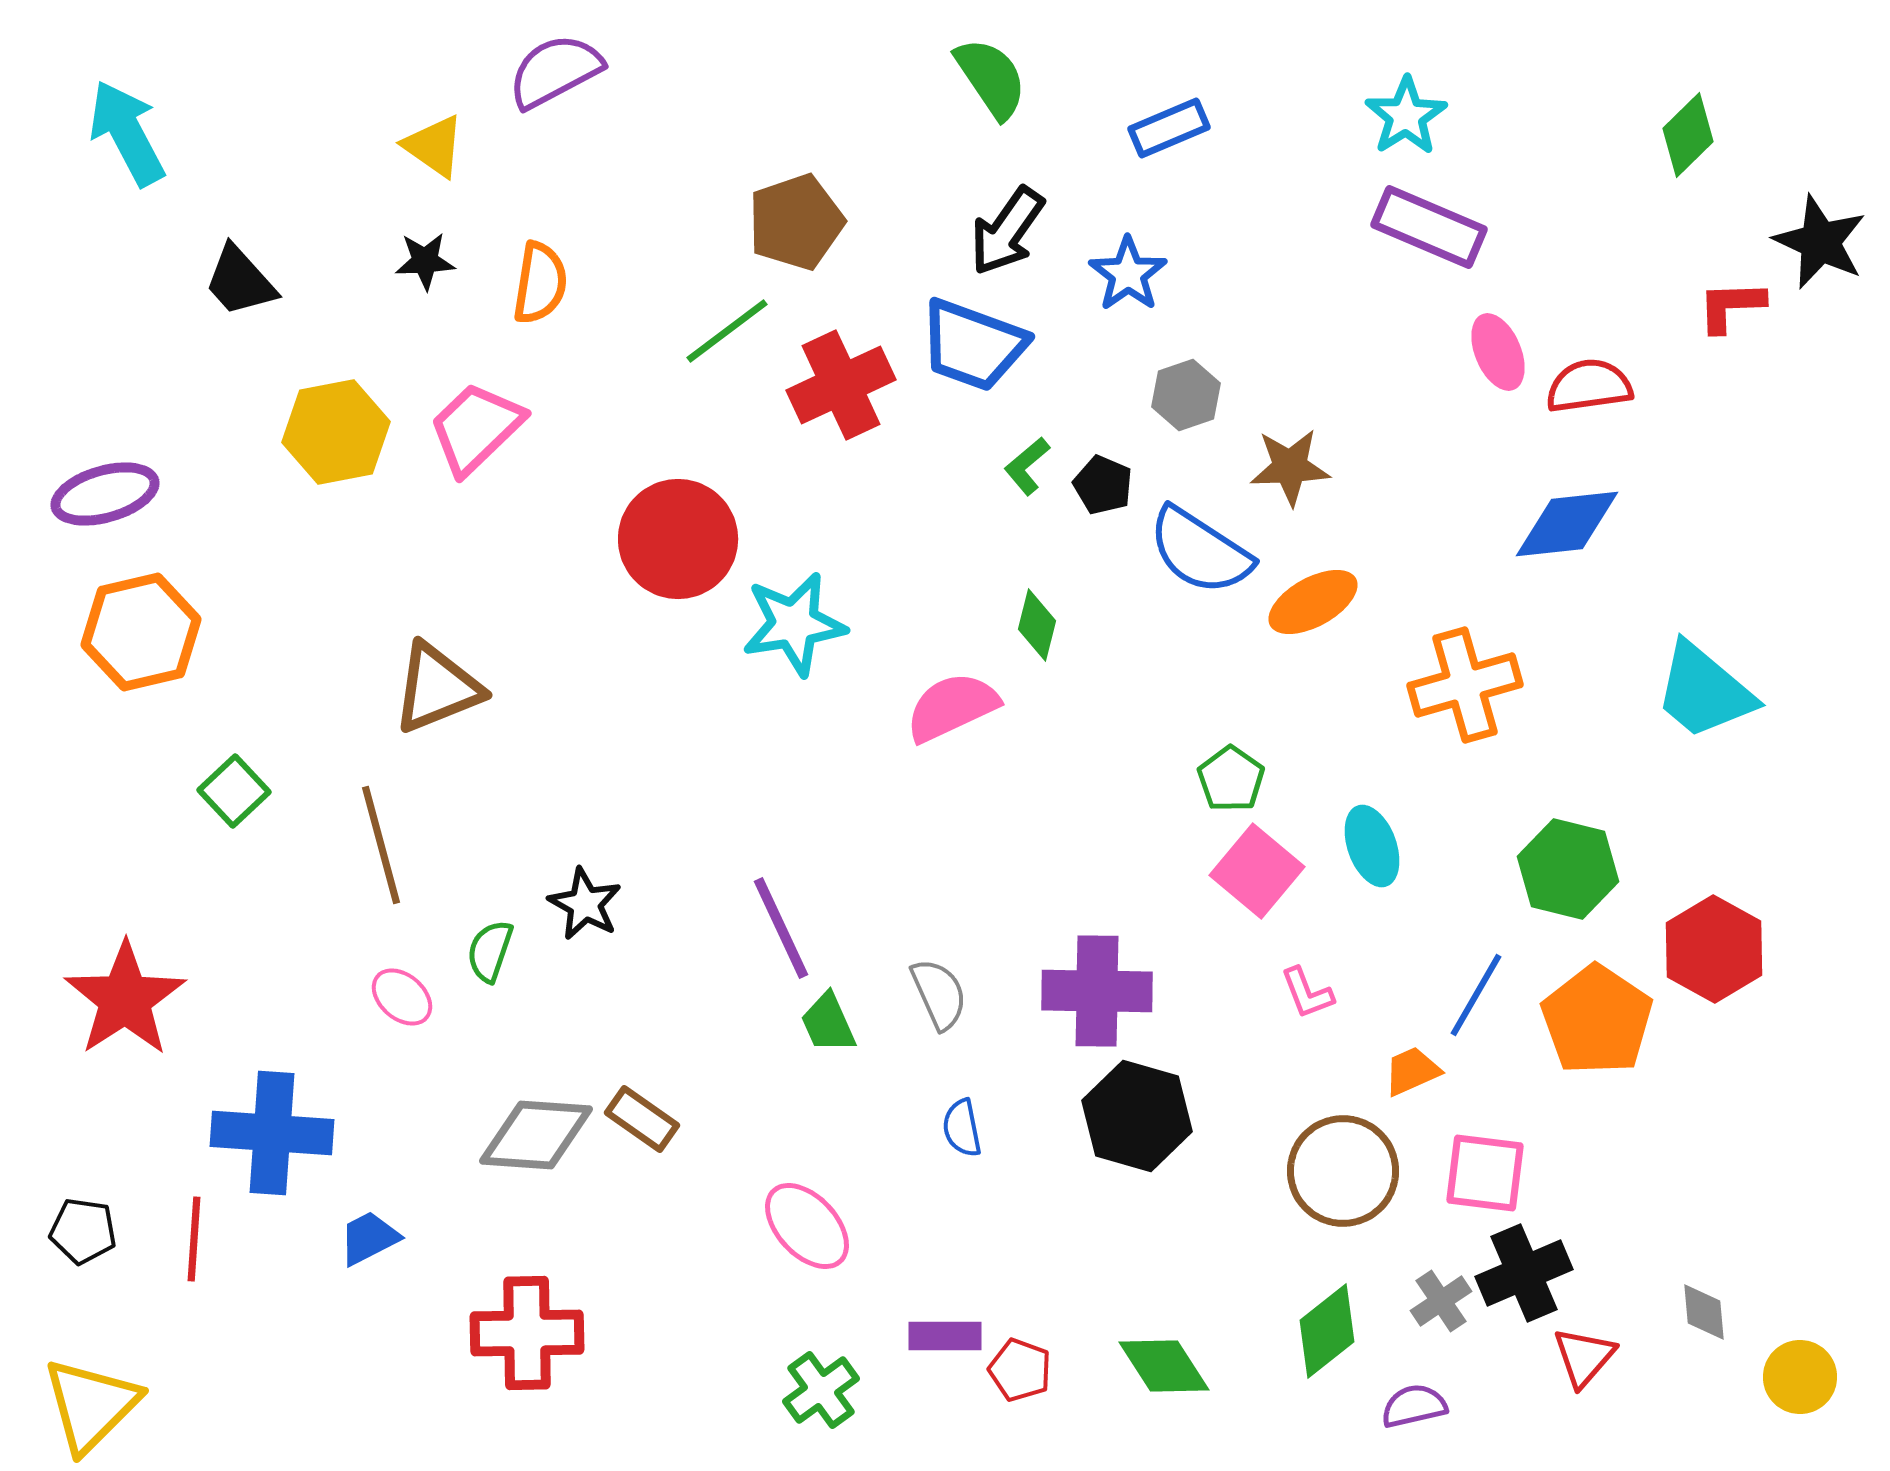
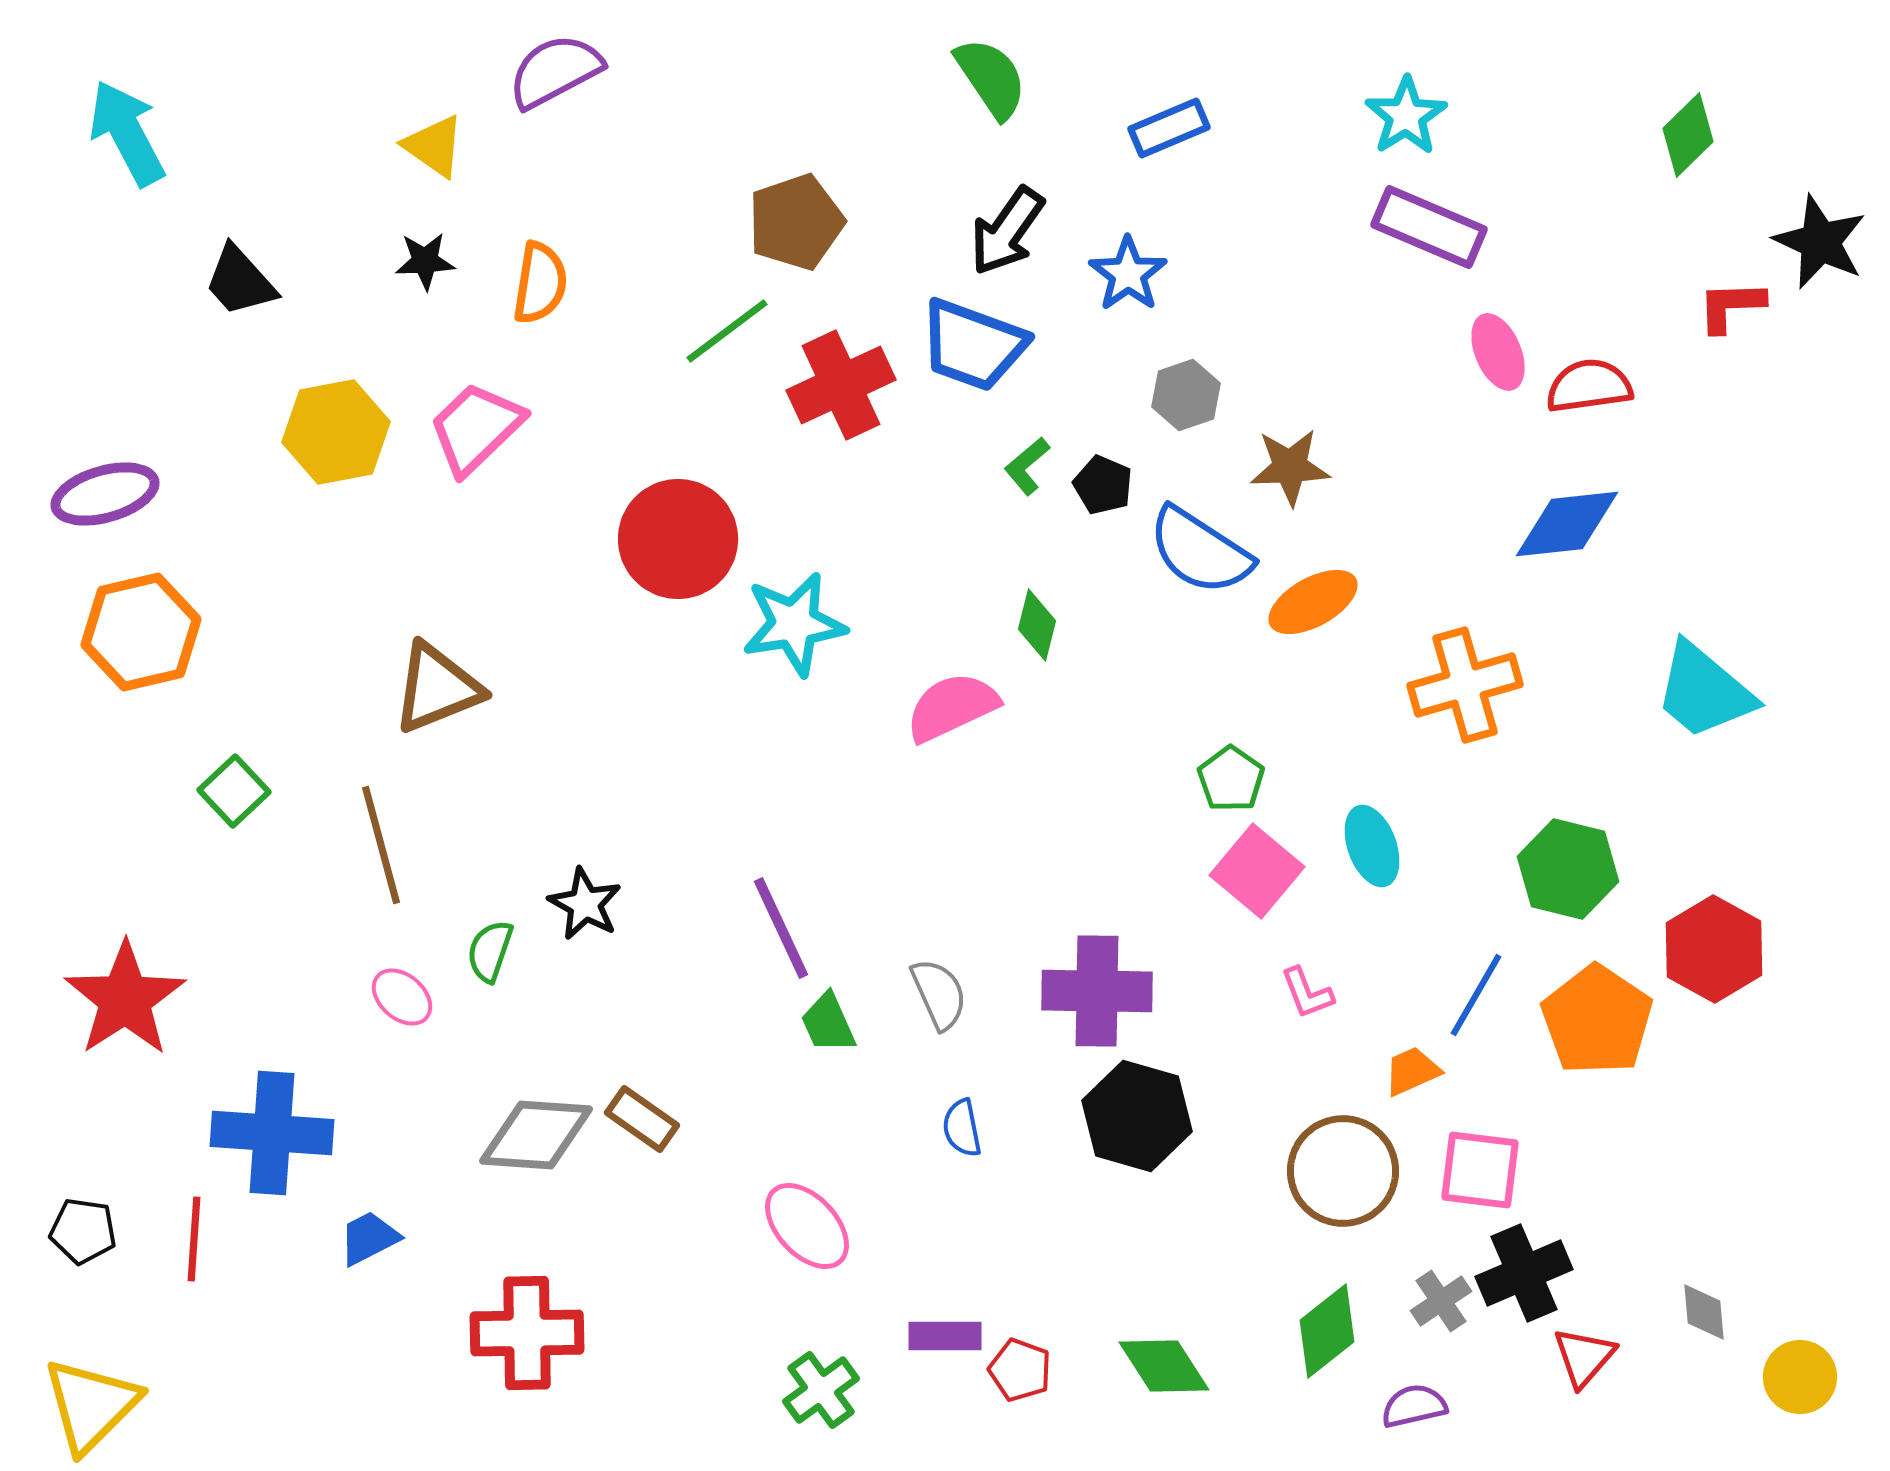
pink square at (1485, 1173): moved 5 px left, 3 px up
